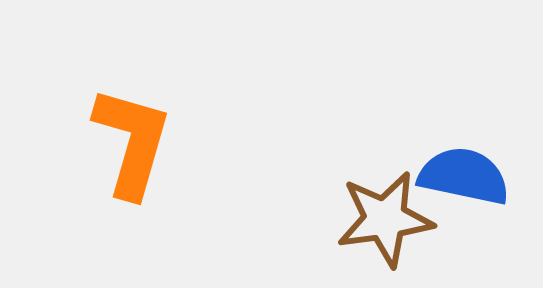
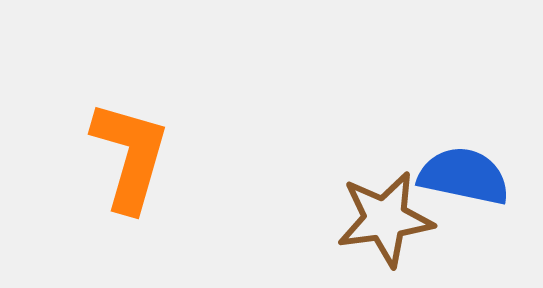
orange L-shape: moved 2 px left, 14 px down
